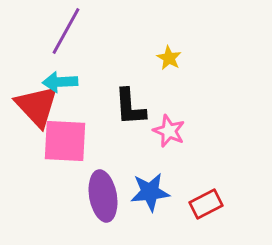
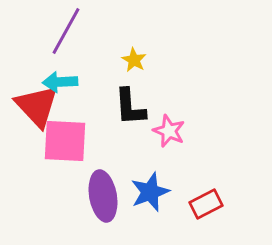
yellow star: moved 35 px left, 2 px down
blue star: rotated 15 degrees counterclockwise
